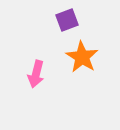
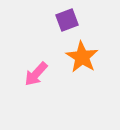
pink arrow: rotated 28 degrees clockwise
